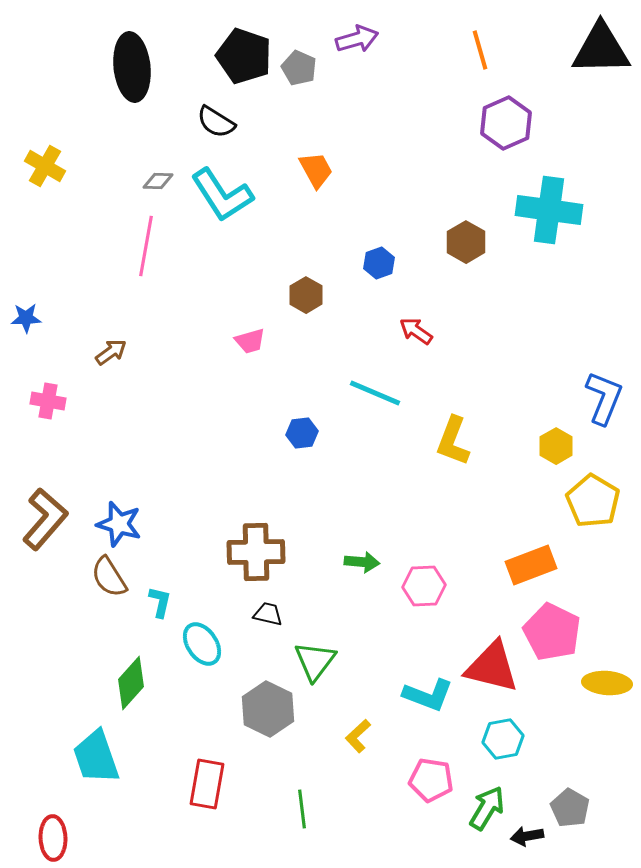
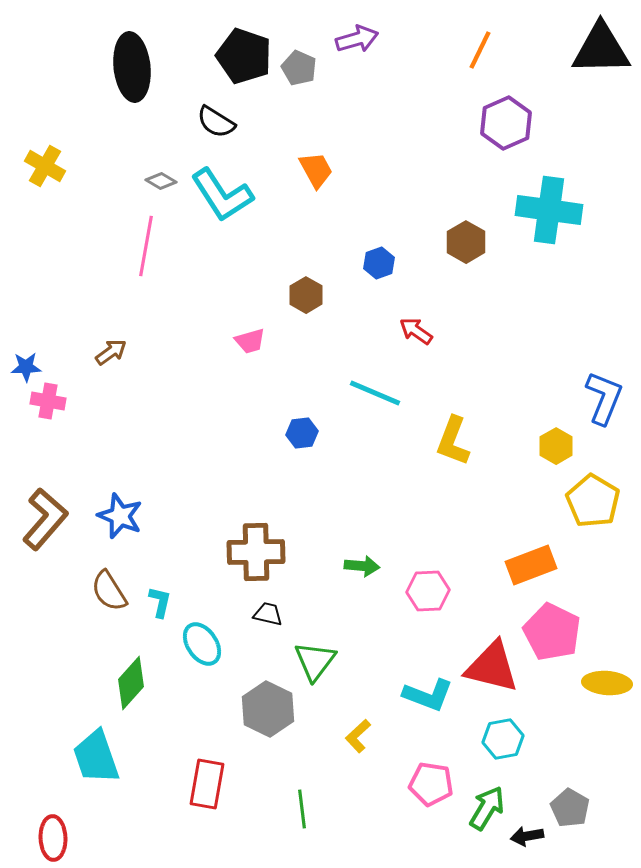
orange line at (480, 50): rotated 42 degrees clockwise
gray diamond at (158, 181): moved 3 px right; rotated 28 degrees clockwise
blue star at (26, 318): moved 49 px down
blue star at (119, 524): moved 1 px right, 8 px up; rotated 6 degrees clockwise
green arrow at (362, 562): moved 4 px down
brown semicircle at (109, 577): moved 14 px down
pink hexagon at (424, 586): moved 4 px right, 5 px down
pink pentagon at (431, 780): moved 4 px down
